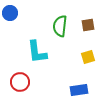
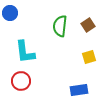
brown square: rotated 24 degrees counterclockwise
cyan L-shape: moved 12 px left
yellow square: moved 1 px right
red circle: moved 1 px right, 1 px up
